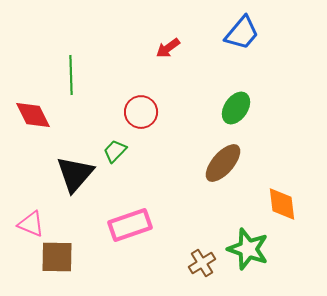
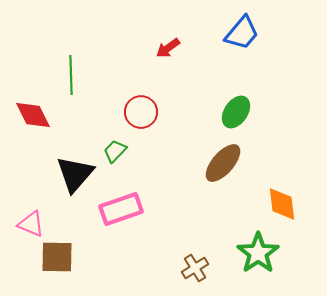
green ellipse: moved 4 px down
pink rectangle: moved 9 px left, 16 px up
green star: moved 10 px right, 4 px down; rotated 18 degrees clockwise
brown cross: moved 7 px left, 5 px down
